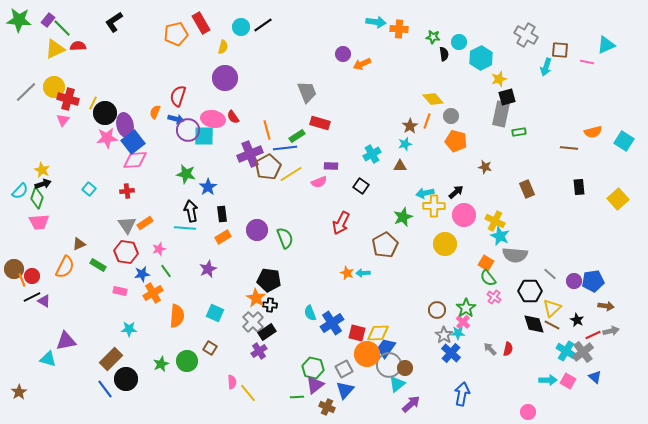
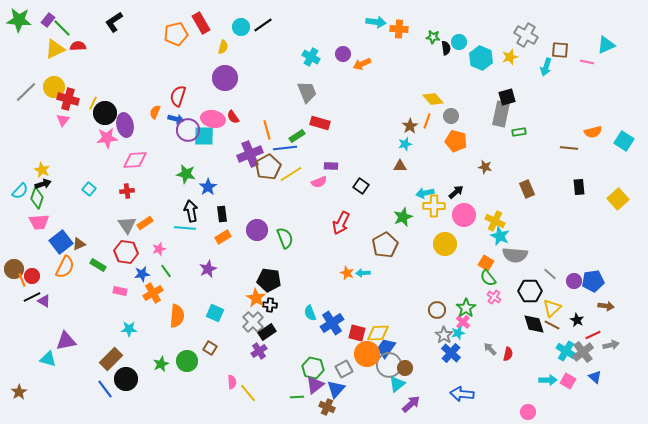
black semicircle at (444, 54): moved 2 px right, 6 px up
cyan hexagon at (481, 58): rotated 10 degrees counterclockwise
yellow star at (499, 79): moved 11 px right, 22 px up
blue square at (133, 142): moved 72 px left, 100 px down
cyan cross at (372, 154): moved 61 px left, 97 px up; rotated 30 degrees counterclockwise
gray arrow at (611, 331): moved 14 px down
cyan star at (458, 333): rotated 16 degrees counterclockwise
red semicircle at (508, 349): moved 5 px down
blue triangle at (345, 390): moved 9 px left, 1 px up
blue arrow at (462, 394): rotated 95 degrees counterclockwise
